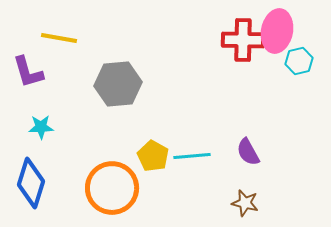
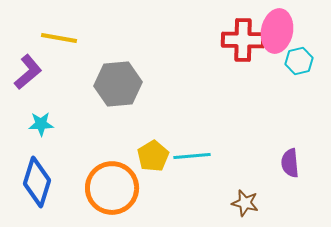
purple L-shape: rotated 114 degrees counterclockwise
cyan star: moved 3 px up
purple semicircle: moved 42 px right, 11 px down; rotated 24 degrees clockwise
yellow pentagon: rotated 12 degrees clockwise
blue diamond: moved 6 px right, 1 px up
